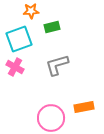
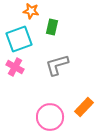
orange star: rotated 14 degrees clockwise
green rectangle: rotated 63 degrees counterclockwise
orange rectangle: rotated 36 degrees counterclockwise
pink circle: moved 1 px left, 1 px up
